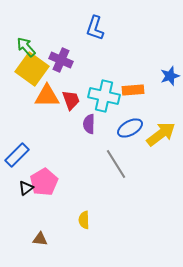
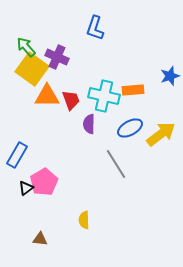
purple cross: moved 4 px left, 3 px up
blue rectangle: rotated 15 degrees counterclockwise
